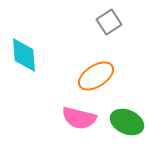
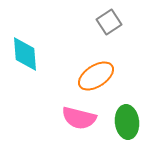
cyan diamond: moved 1 px right, 1 px up
green ellipse: rotated 60 degrees clockwise
